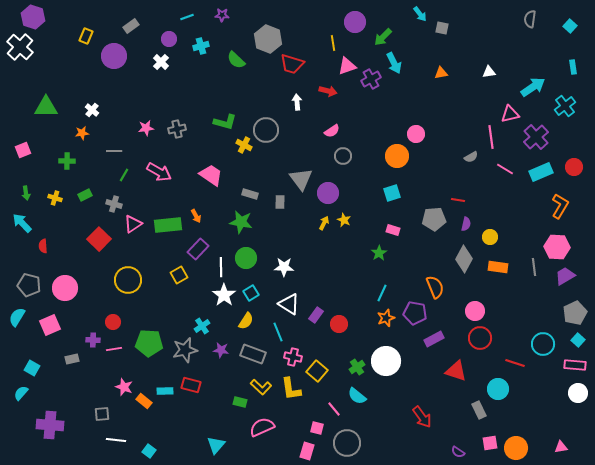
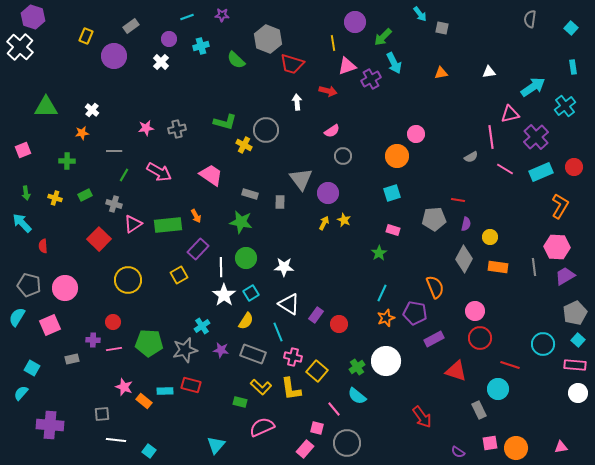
cyan square at (570, 26): moved 1 px right, 2 px down
red line at (515, 363): moved 5 px left, 2 px down
pink rectangle at (307, 451): moved 2 px left, 2 px up; rotated 24 degrees clockwise
